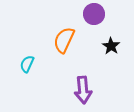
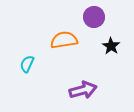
purple circle: moved 3 px down
orange semicircle: rotated 56 degrees clockwise
purple arrow: rotated 100 degrees counterclockwise
